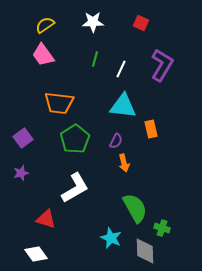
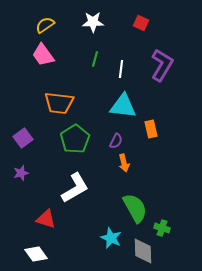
white line: rotated 18 degrees counterclockwise
gray diamond: moved 2 px left
